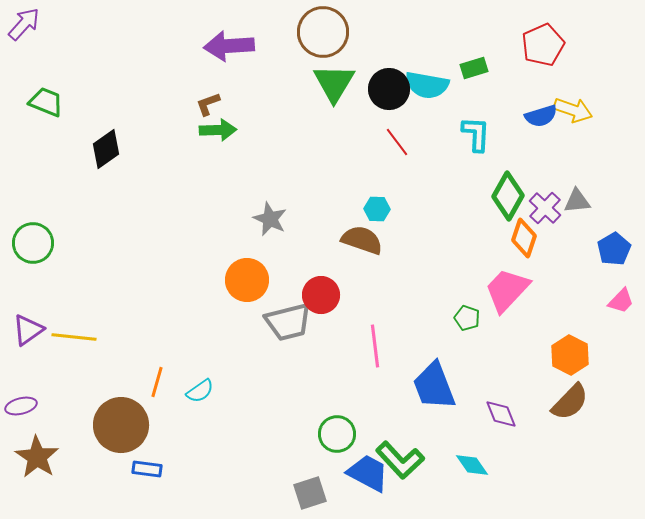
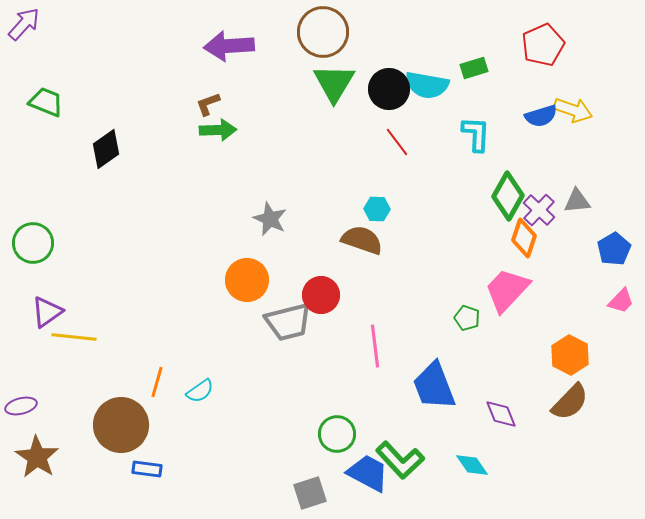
purple cross at (545, 208): moved 6 px left, 2 px down
purple triangle at (28, 330): moved 19 px right, 18 px up
